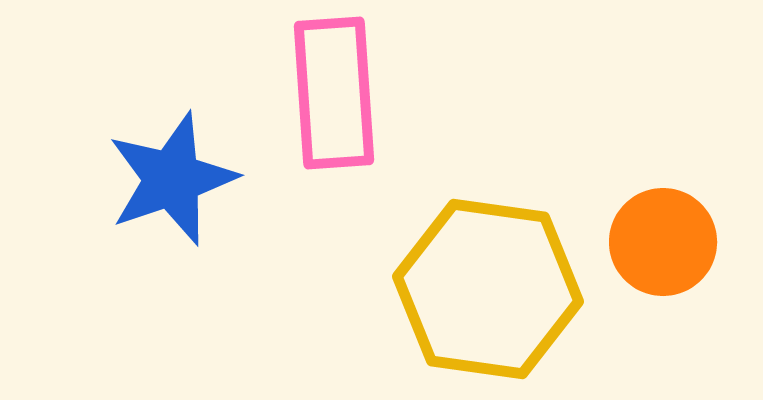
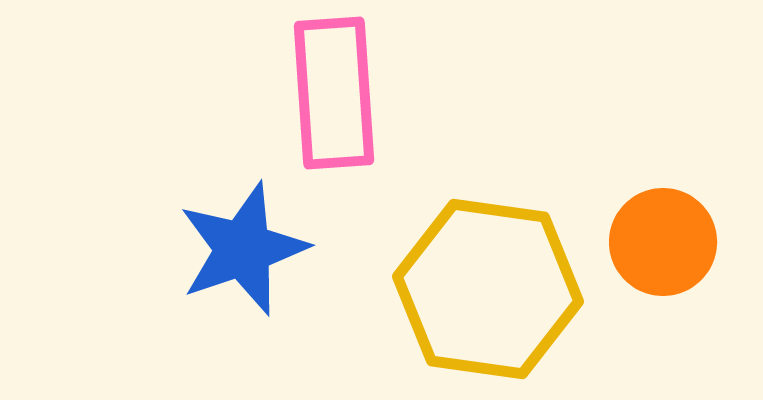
blue star: moved 71 px right, 70 px down
